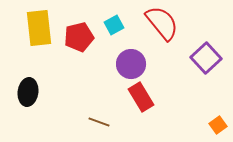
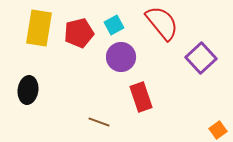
yellow rectangle: rotated 15 degrees clockwise
red pentagon: moved 4 px up
purple square: moved 5 px left
purple circle: moved 10 px left, 7 px up
black ellipse: moved 2 px up
red rectangle: rotated 12 degrees clockwise
orange square: moved 5 px down
